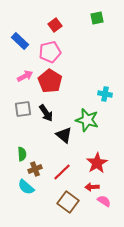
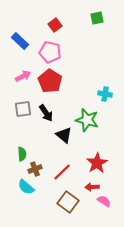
pink pentagon: rotated 25 degrees clockwise
pink arrow: moved 2 px left
